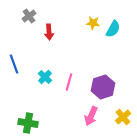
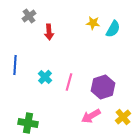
blue line: moved 1 px right, 1 px down; rotated 24 degrees clockwise
pink arrow: rotated 36 degrees clockwise
